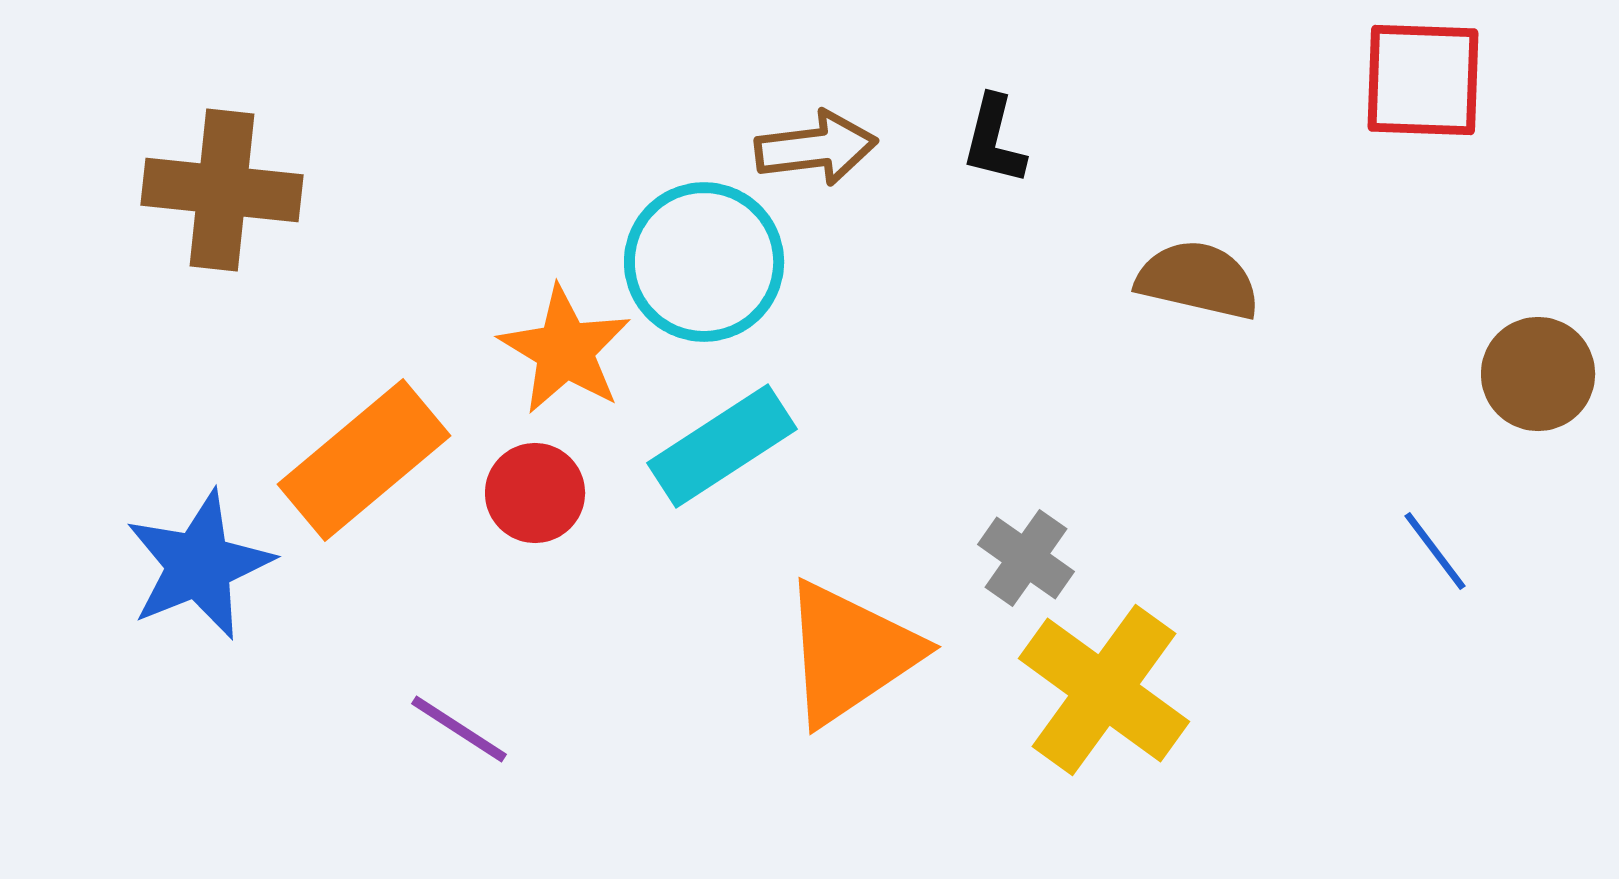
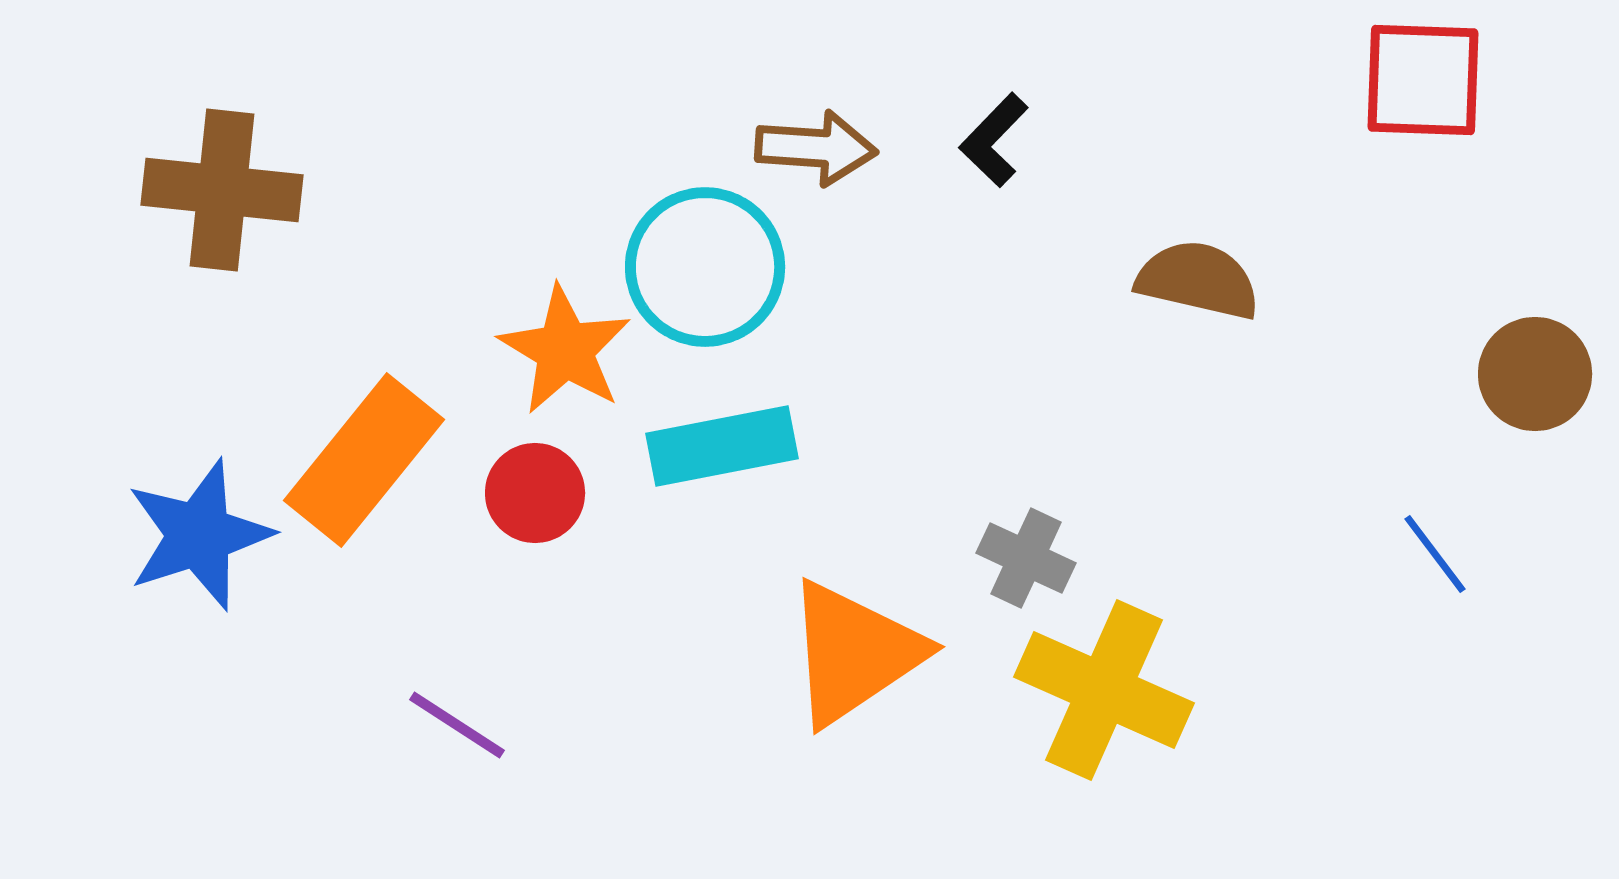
black L-shape: rotated 30 degrees clockwise
brown arrow: rotated 11 degrees clockwise
cyan circle: moved 1 px right, 5 px down
brown circle: moved 3 px left
cyan rectangle: rotated 22 degrees clockwise
orange rectangle: rotated 11 degrees counterclockwise
blue line: moved 3 px down
gray cross: rotated 10 degrees counterclockwise
blue star: moved 30 px up; rotated 4 degrees clockwise
orange triangle: moved 4 px right
yellow cross: rotated 12 degrees counterclockwise
purple line: moved 2 px left, 4 px up
